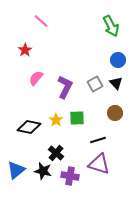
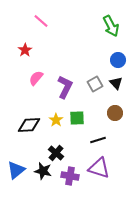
black diamond: moved 2 px up; rotated 15 degrees counterclockwise
purple triangle: moved 4 px down
